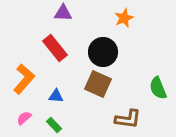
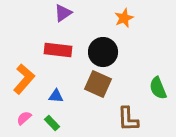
purple triangle: rotated 36 degrees counterclockwise
red rectangle: moved 3 px right, 2 px down; rotated 44 degrees counterclockwise
brown L-shape: rotated 80 degrees clockwise
green rectangle: moved 2 px left, 2 px up
